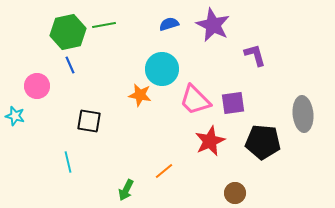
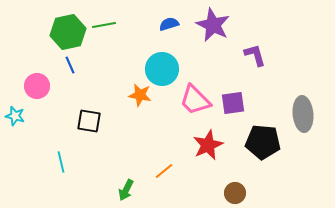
red star: moved 2 px left, 4 px down
cyan line: moved 7 px left
